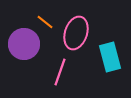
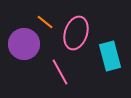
cyan rectangle: moved 1 px up
pink line: rotated 48 degrees counterclockwise
